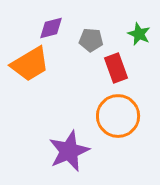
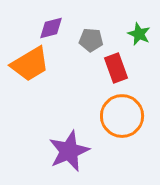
orange circle: moved 4 px right
